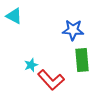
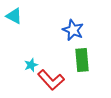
blue star: rotated 20 degrees clockwise
